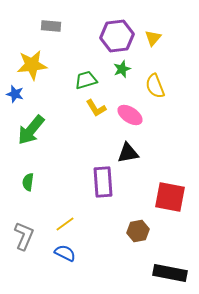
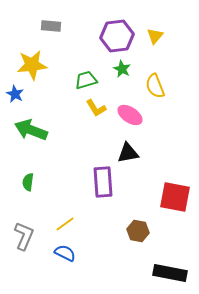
yellow triangle: moved 2 px right, 2 px up
green star: rotated 24 degrees counterclockwise
blue star: rotated 12 degrees clockwise
green arrow: rotated 72 degrees clockwise
red square: moved 5 px right
brown hexagon: rotated 20 degrees clockwise
